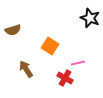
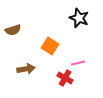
black star: moved 11 px left
brown arrow: rotated 114 degrees clockwise
